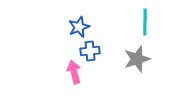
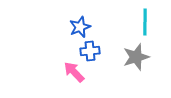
blue star: moved 1 px right
gray star: moved 1 px left, 2 px up
pink arrow: rotated 30 degrees counterclockwise
